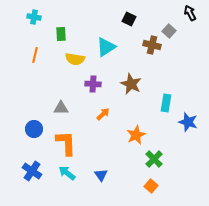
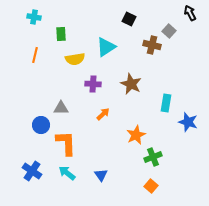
yellow semicircle: rotated 18 degrees counterclockwise
blue circle: moved 7 px right, 4 px up
green cross: moved 1 px left, 2 px up; rotated 24 degrees clockwise
